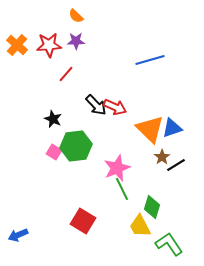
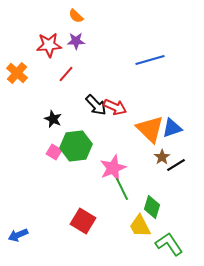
orange cross: moved 28 px down
pink star: moved 4 px left
